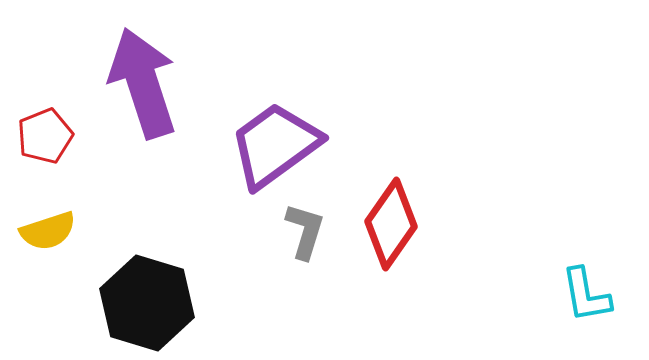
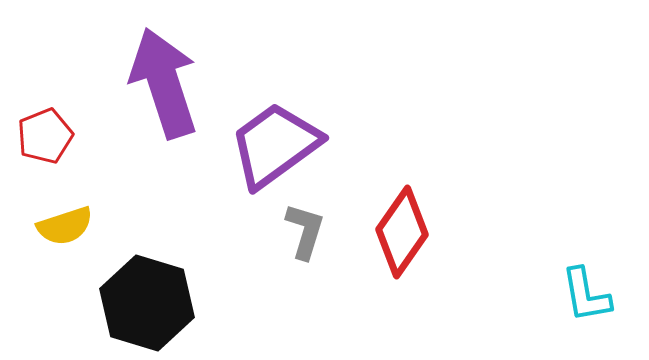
purple arrow: moved 21 px right
red diamond: moved 11 px right, 8 px down
yellow semicircle: moved 17 px right, 5 px up
